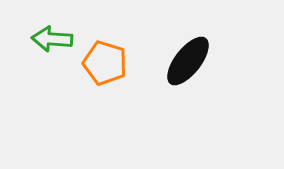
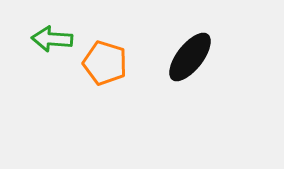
black ellipse: moved 2 px right, 4 px up
